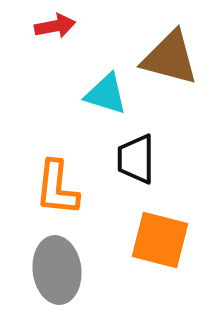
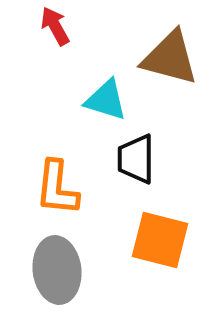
red arrow: rotated 108 degrees counterclockwise
cyan triangle: moved 6 px down
